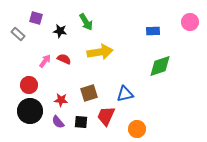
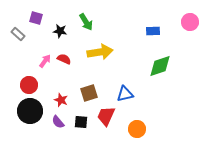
red star: rotated 16 degrees clockwise
